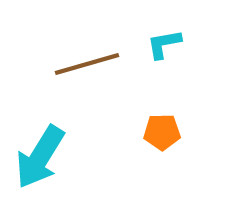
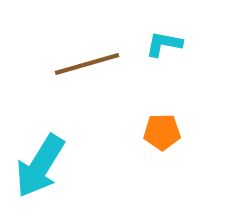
cyan L-shape: rotated 21 degrees clockwise
cyan arrow: moved 9 px down
